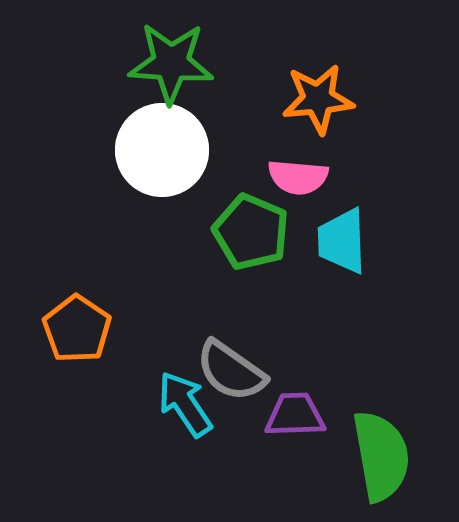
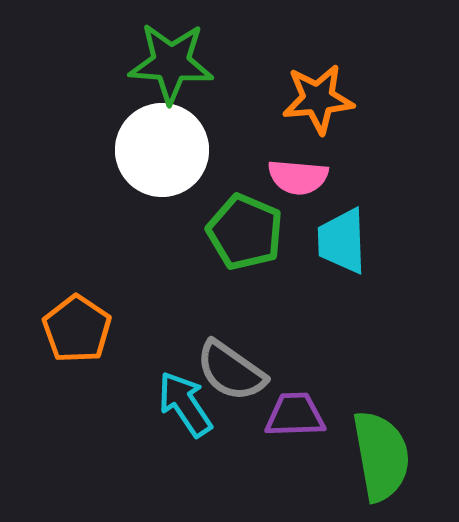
green pentagon: moved 6 px left
